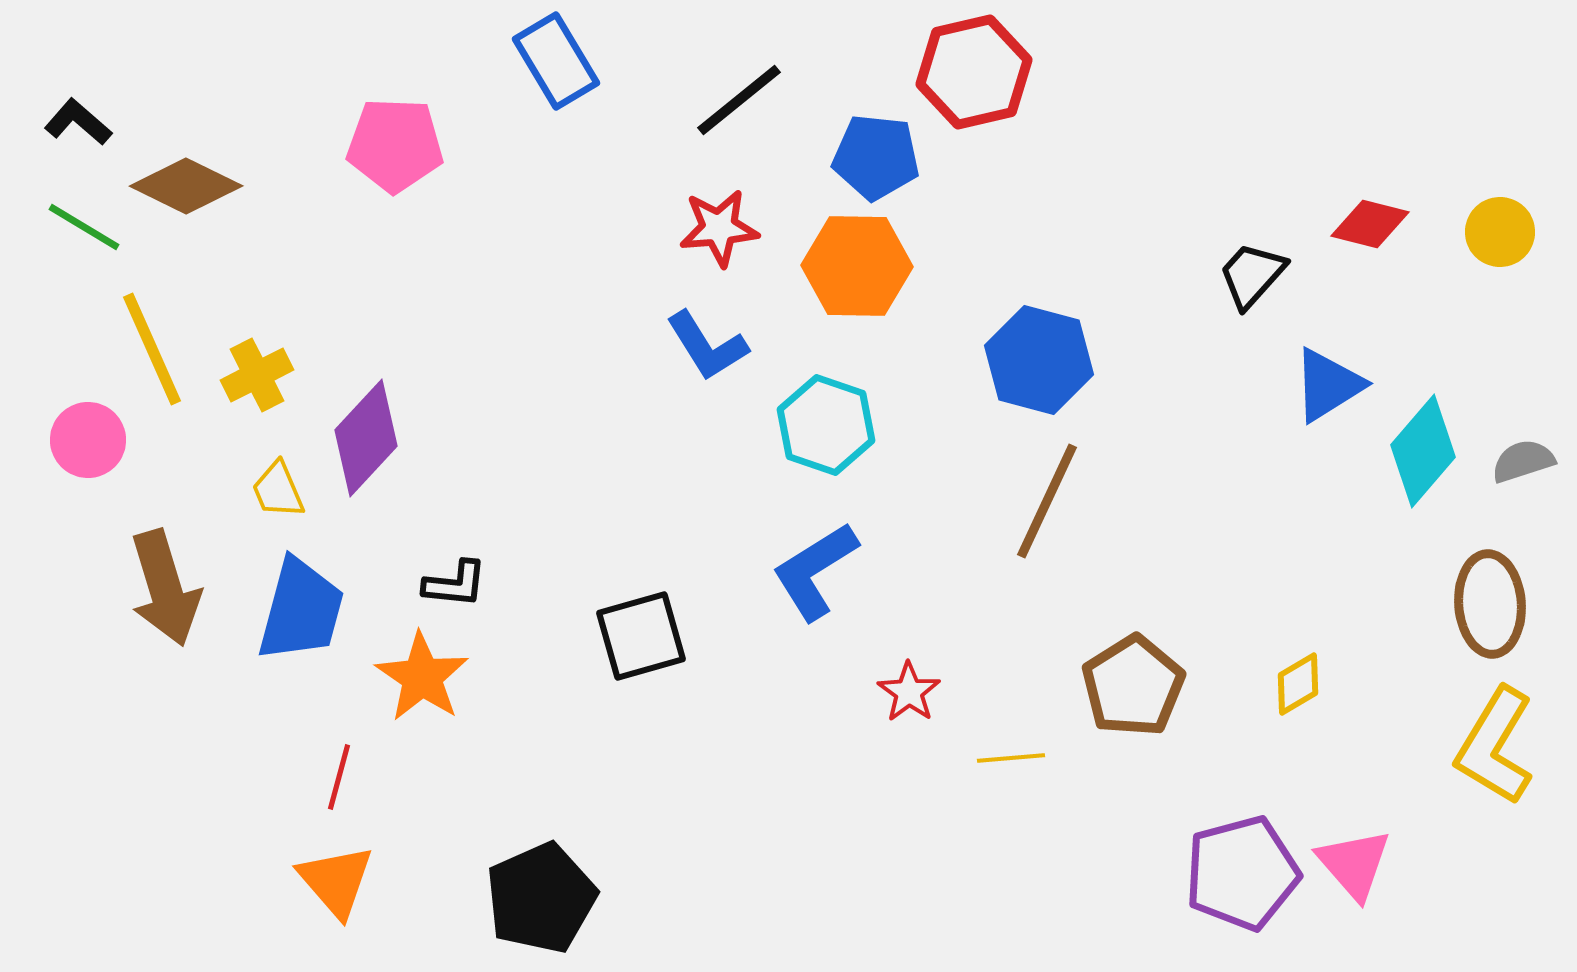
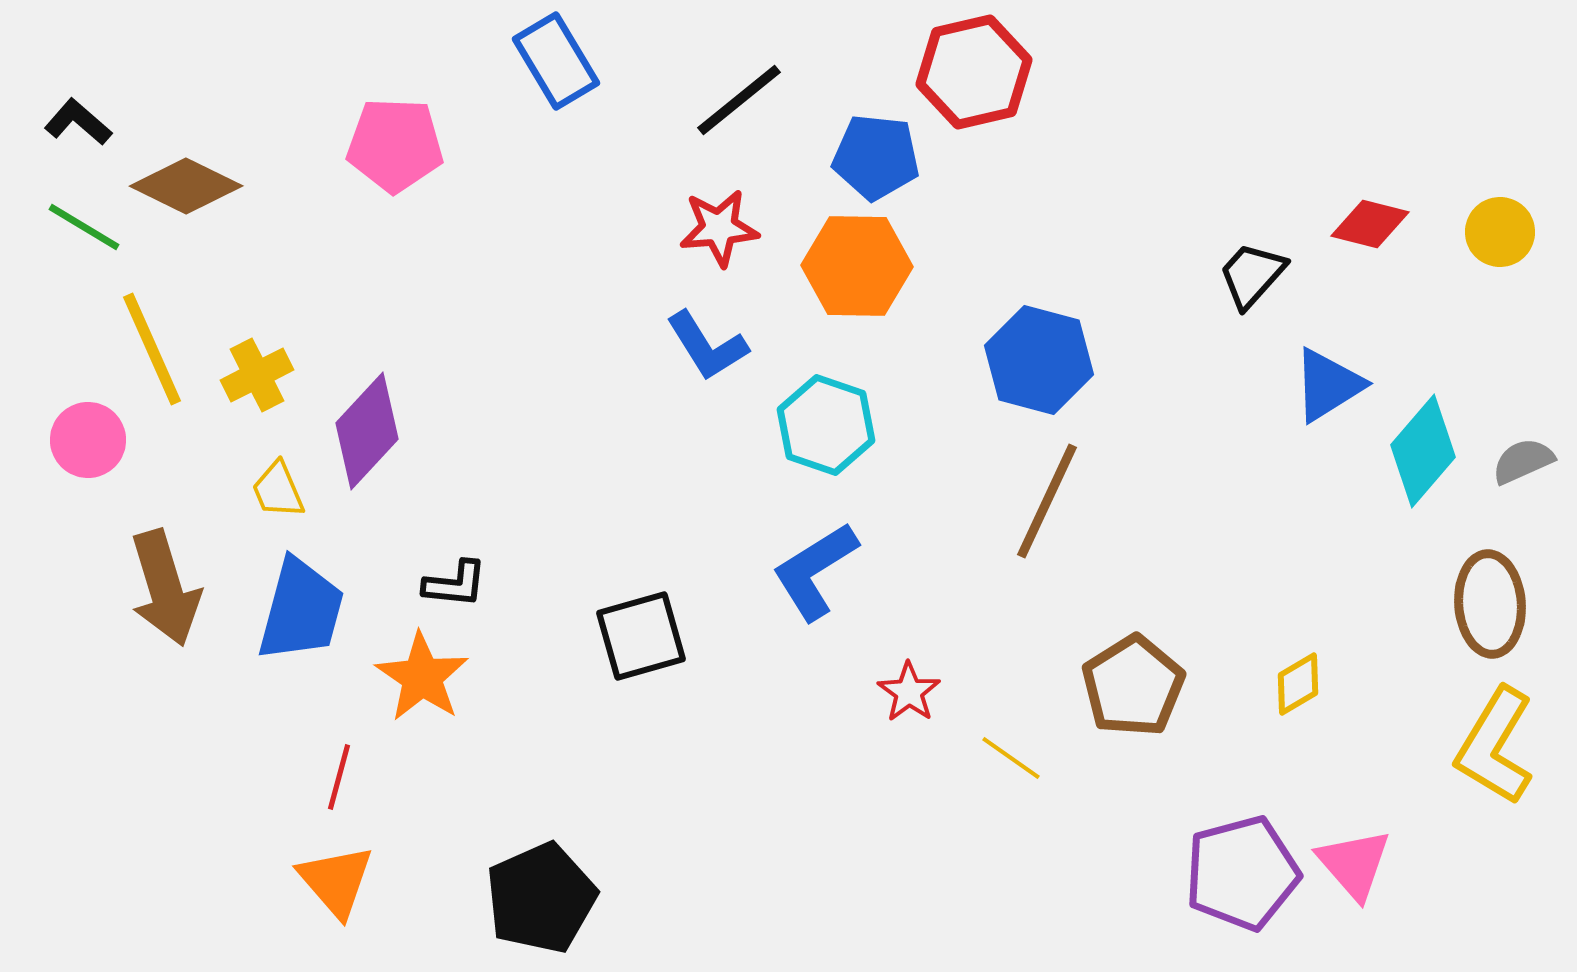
purple diamond at (366, 438): moved 1 px right, 7 px up
gray semicircle at (1523, 461): rotated 6 degrees counterclockwise
yellow line at (1011, 758): rotated 40 degrees clockwise
